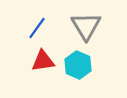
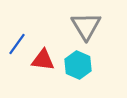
blue line: moved 20 px left, 16 px down
red triangle: moved 1 px up; rotated 15 degrees clockwise
